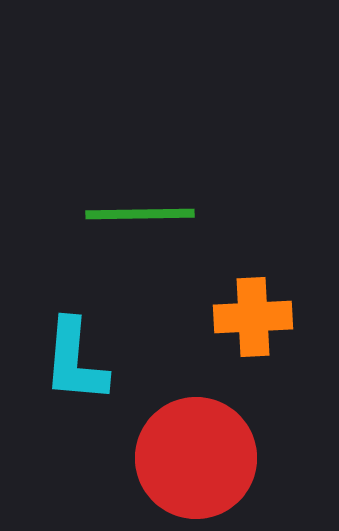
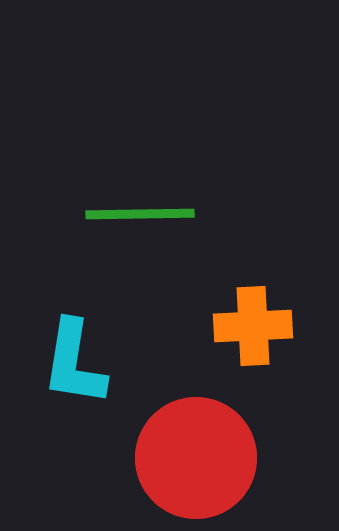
orange cross: moved 9 px down
cyan L-shape: moved 1 px left, 2 px down; rotated 4 degrees clockwise
